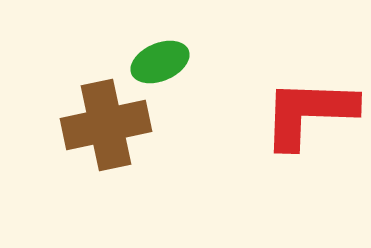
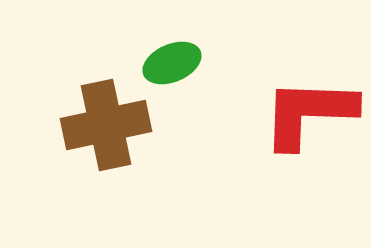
green ellipse: moved 12 px right, 1 px down
